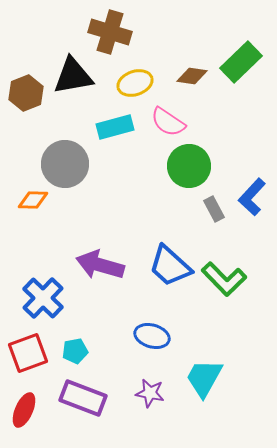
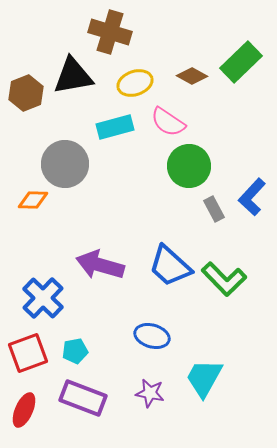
brown diamond: rotated 20 degrees clockwise
